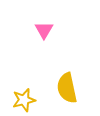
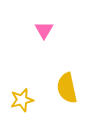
yellow star: moved 2 px left
